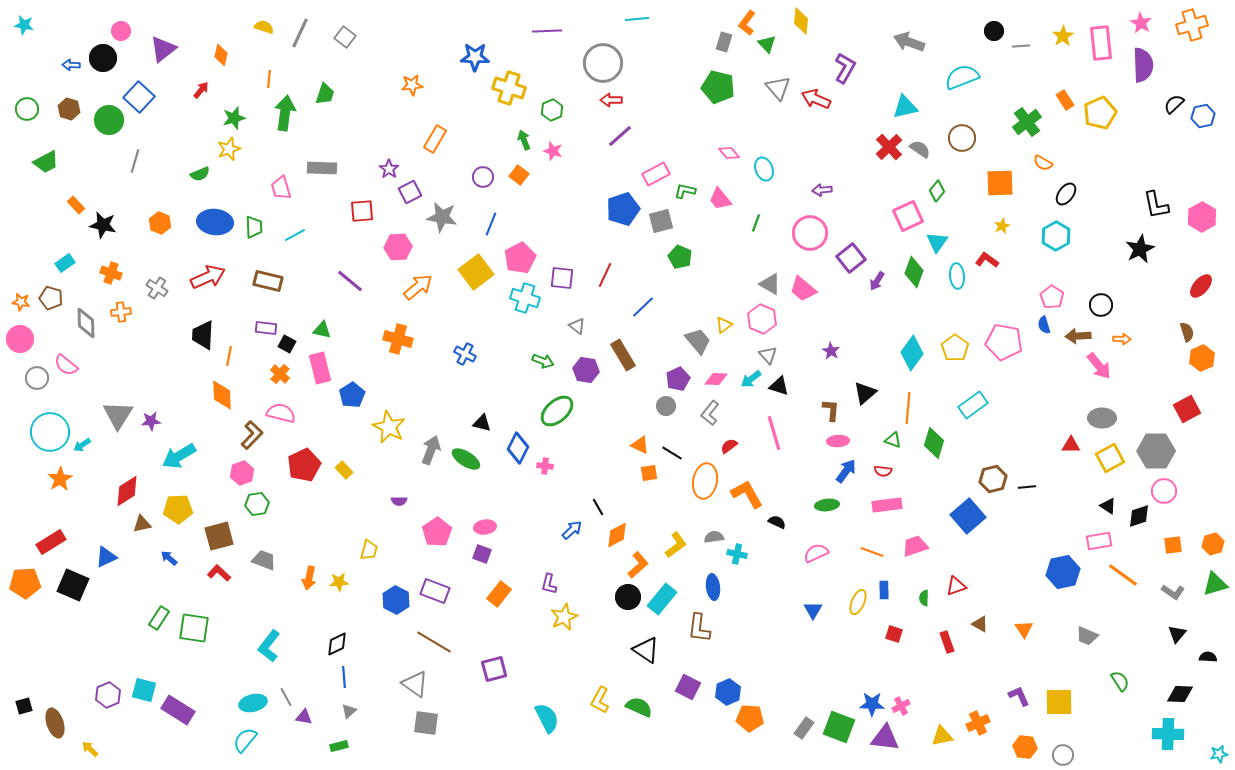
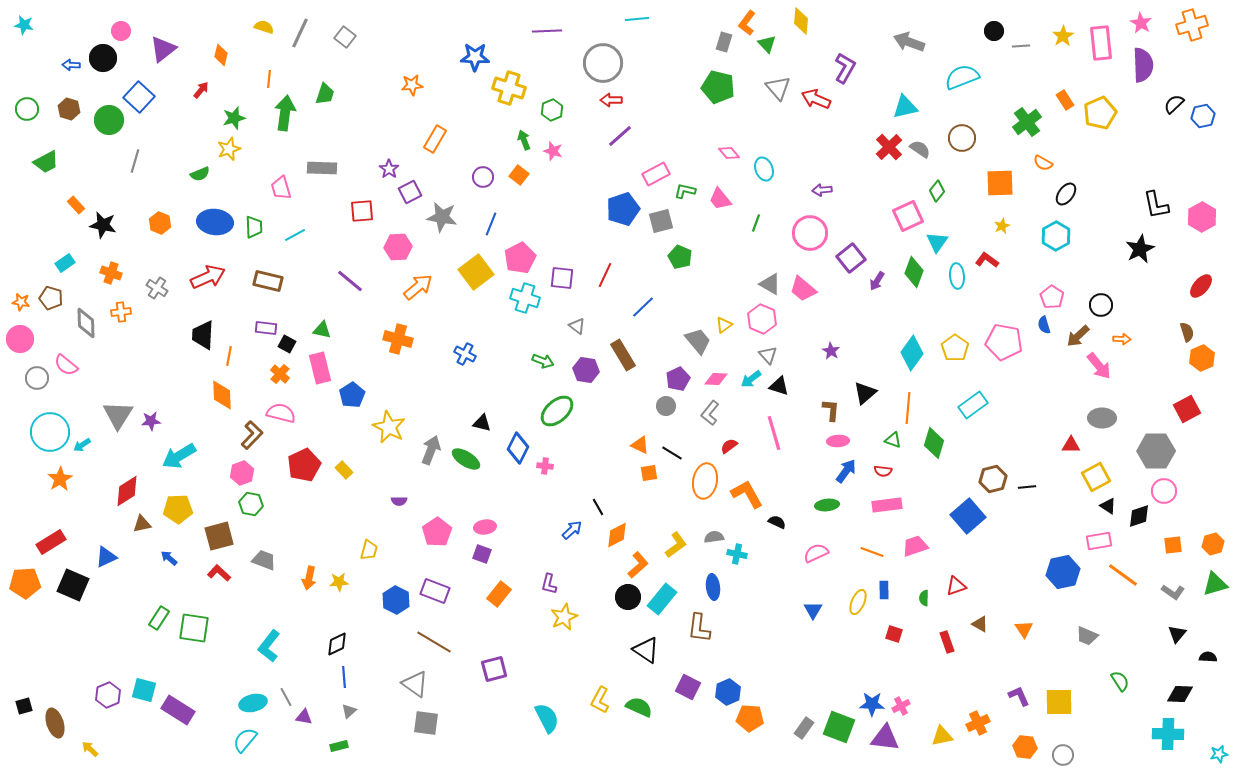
brown arrow at (1078, 336): rotated 40 degrees counterclockwise
yellow square at (1110, 458): moved 14 px left, 19 px down
green hexagon at (257, 504): moved 6 px left; rotated 20 degrees clockwise
